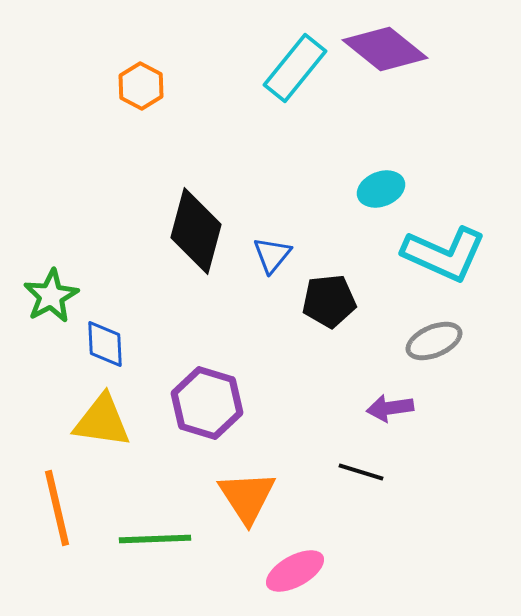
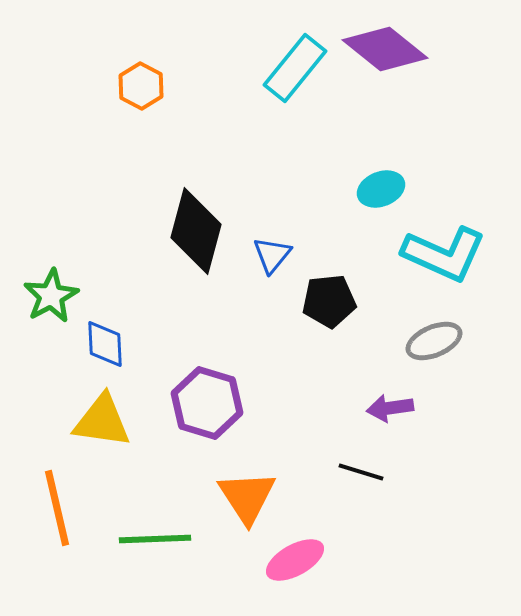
pink ellipse: moved 11 px up
